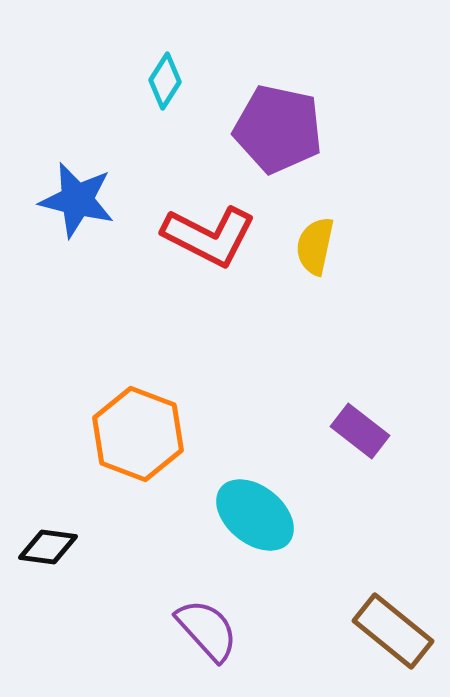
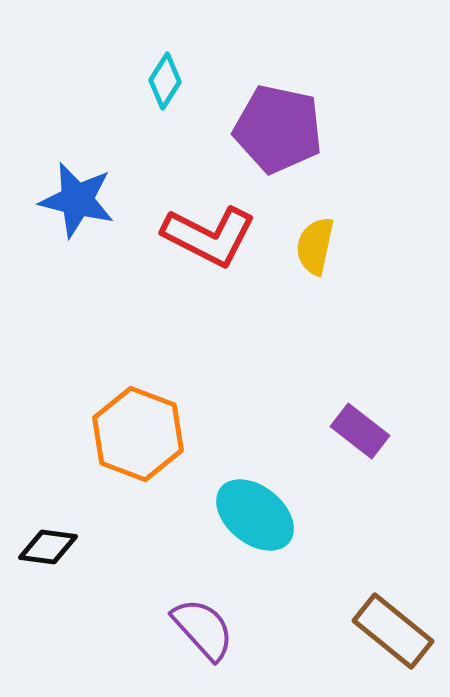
purple semicircle: moved 4 px left, 1 px up
